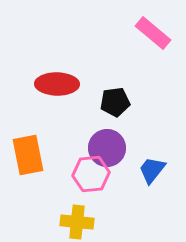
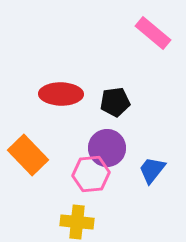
red ellipse: moved 4 px right, 10 px down
orange rectangle: rotated 33 degrees counterclockwise
